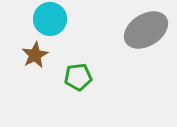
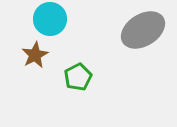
gray ellipse: moved 3 px left
green pentagon: rotated 20 degrees counterclockwise
